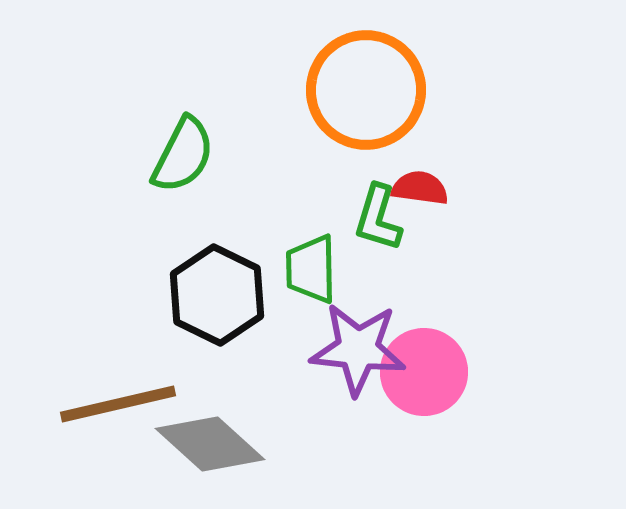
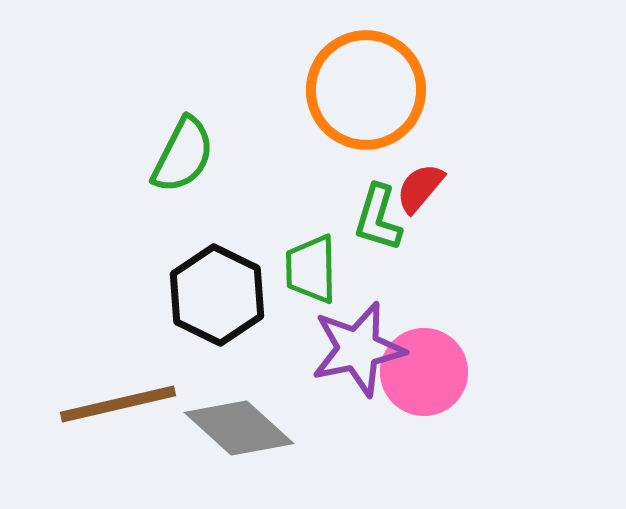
red semicircle: rotated 58 degrees counterclockwise
purple star: rotated 18 degrees counterclockwise
gray diamond: moved 29 px right, 16 px up
